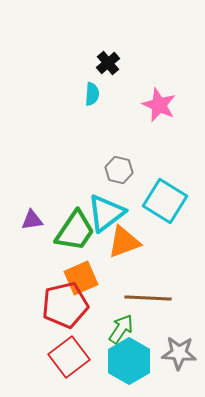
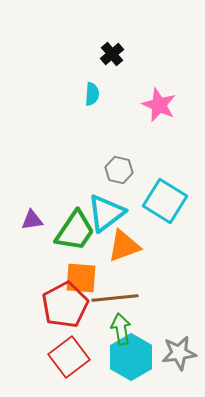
black cross: moved 4 px right, 9 px up
orange triangle: moved 4 px down
orange square: rotated 28 degrees clockwise
brown line: moved 33 px left; rotated 9 degrees counterclockwise
red pentagon: rotated 15 degrees counterclockwise
green arrow: rotated 44 degrees counterclockwise
gray star: rotated 12 degrees counterclockwise
cyan hexagon: moved 2 px right, 4 px up
